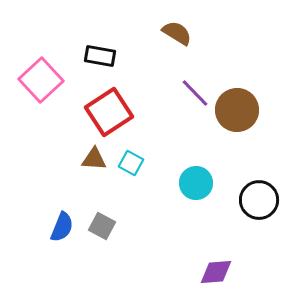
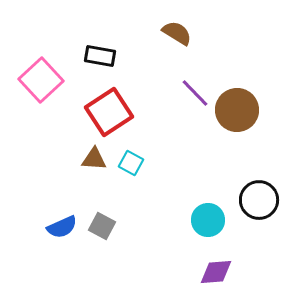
cyan circle: moved 12 px right, 37 px down
blue semicircle: rotated 44 degrees clockwise
